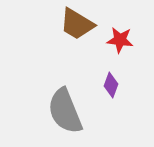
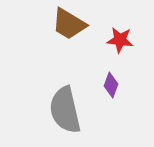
brown trapezoid: moved 8 px left
gray semicircle: moved 1 px up; rotated 9 degrees clockwise
